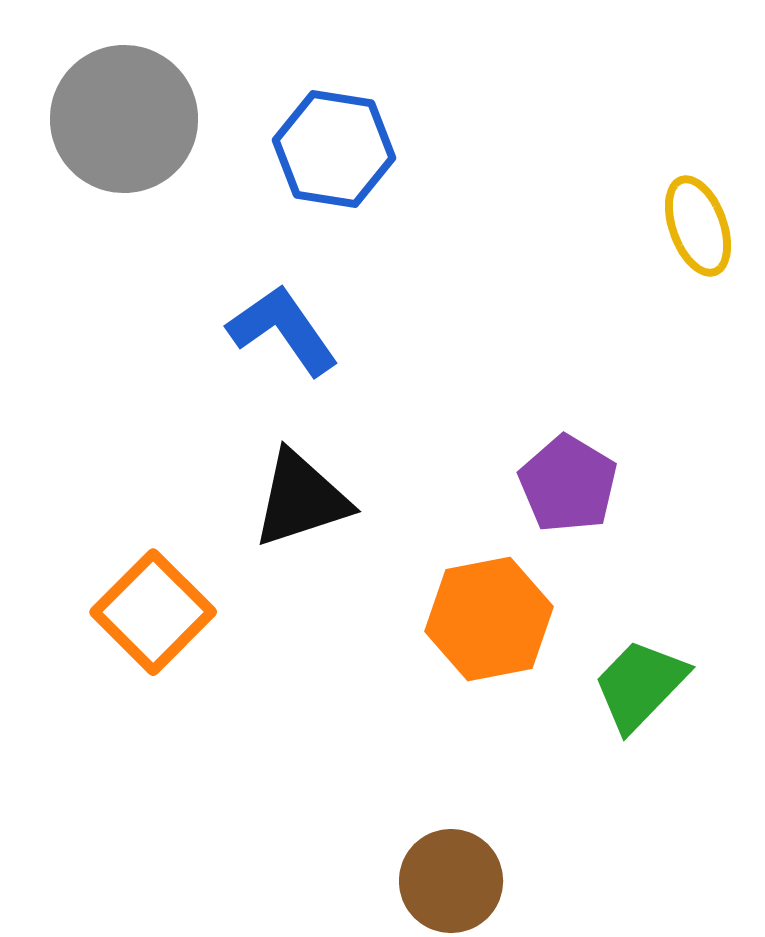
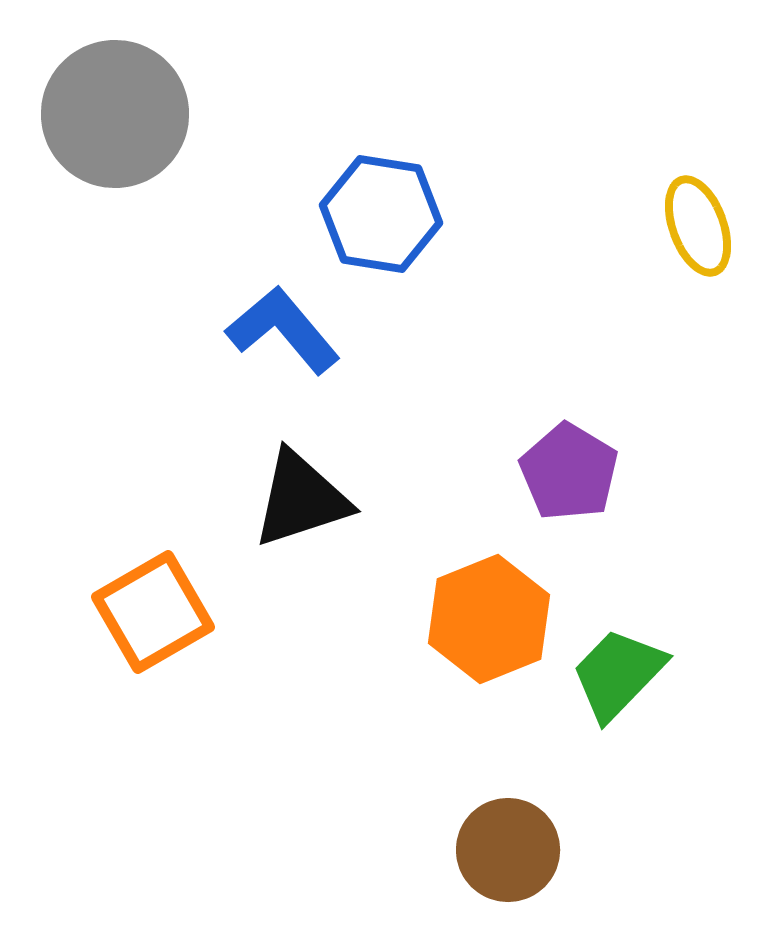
gray circle: moved 9 px left, 5 px up
blue hexagon: moved 47 px right, 65 px down
blue L-shape: rotated 5 degrees counterclockwise
purple pentagon: moved 1 px right, 12 px up
orange square: rotated 15 degrees clockwise
orange hexagon: rotated 11 degrees counterclockwise
green trapezoid: moved 22 px left, 11 px up
brown circle: moved 57 px right, 31 px up
